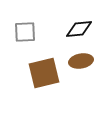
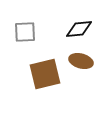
brown ellipse: rotated 25 degrees clockwise
brown square: moved 1 px right, 1 px down
